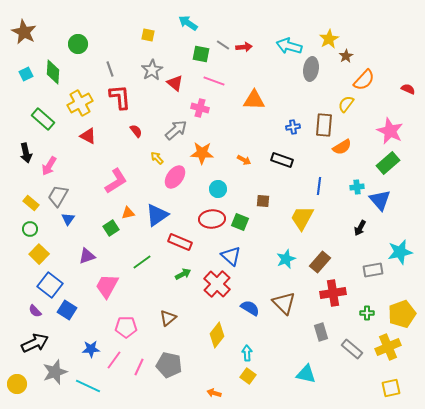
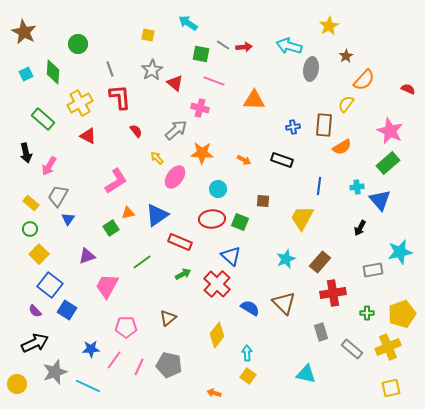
yellow star at (329, 39): moved 13 px up
